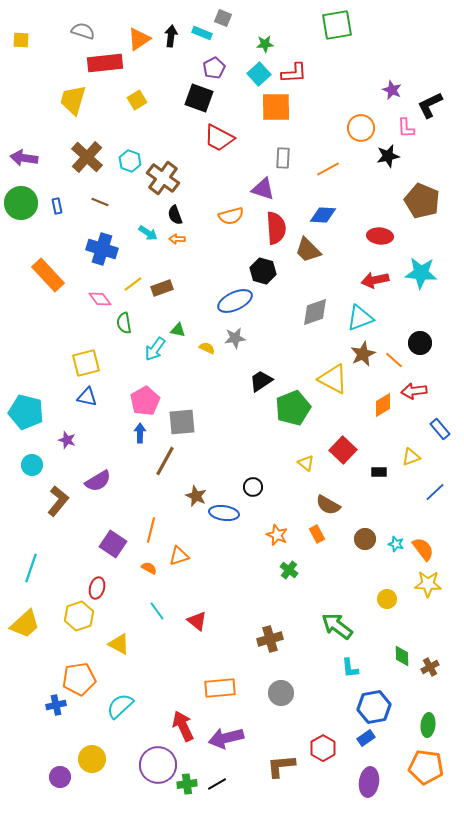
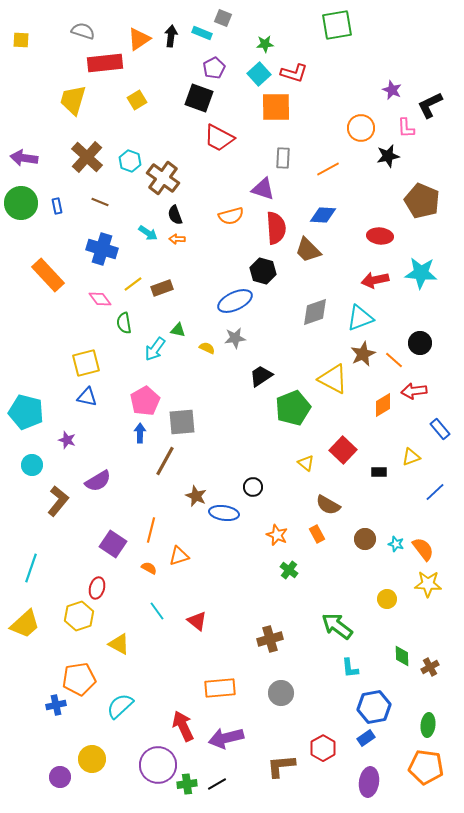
red L-shape at (294, 73): rotated 20 degrees clockwise
black trapezoid at (261, 381): moved 5 px up
